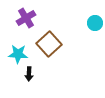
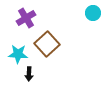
cyan circle: moved 2 px left, 10 px up
brown square: moved 2 px left
